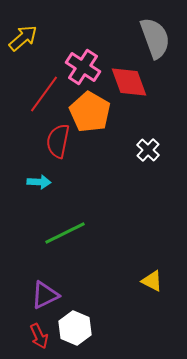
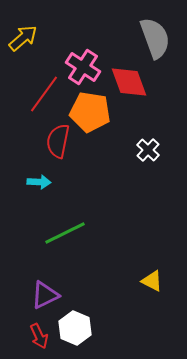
orange pentagon: rotated 21 degrees counterclockwise
